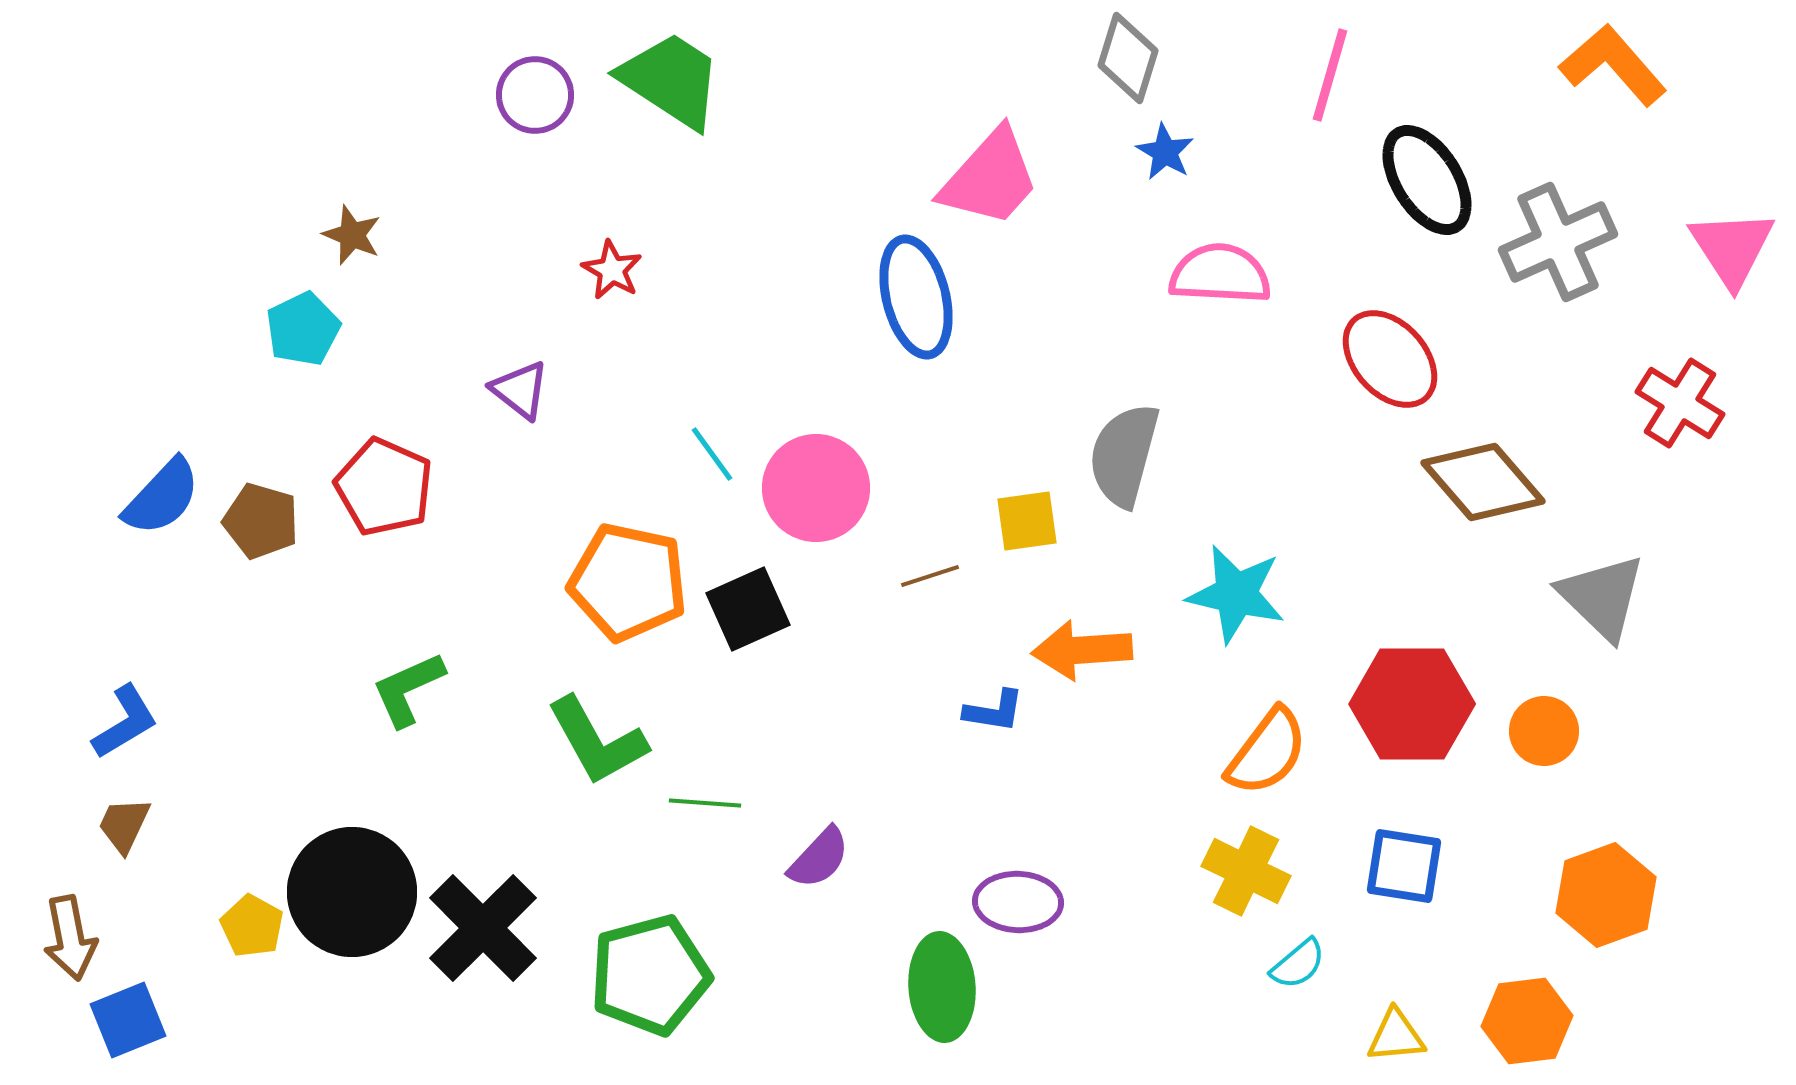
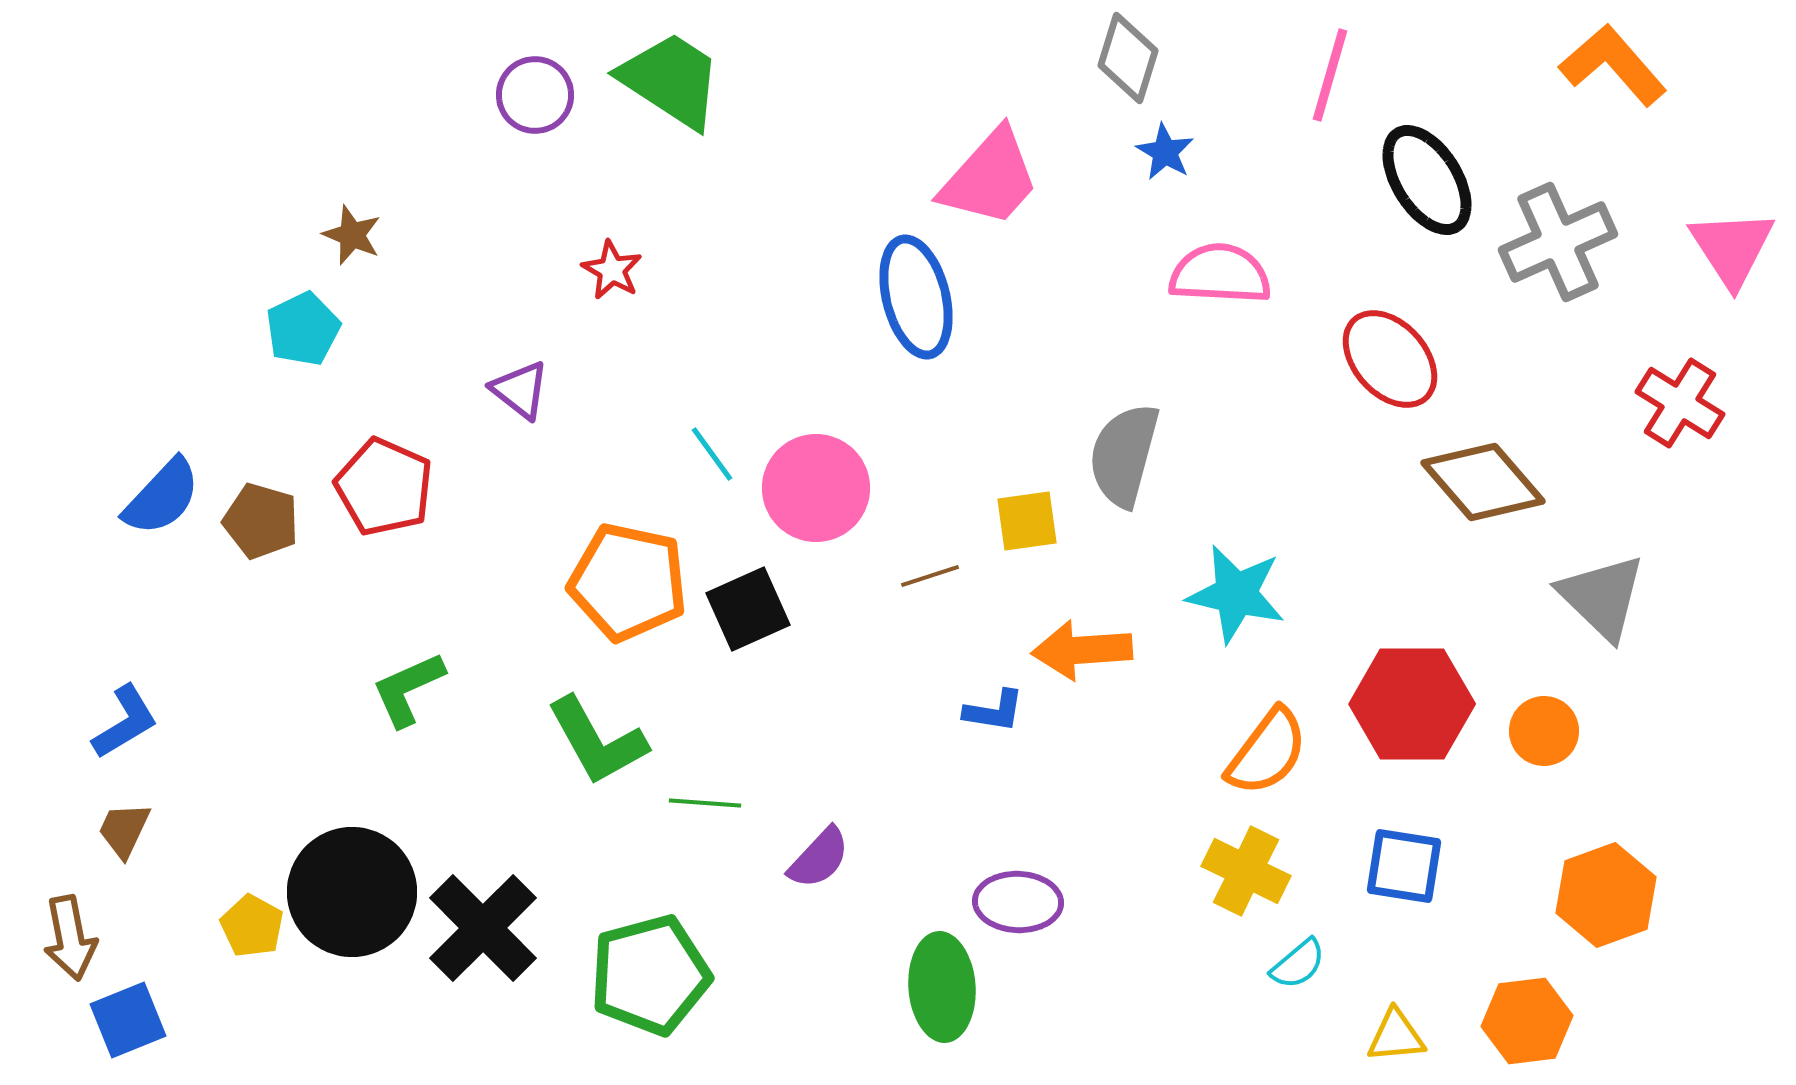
brown trapezoid at (124, 825): moved 5 px down
